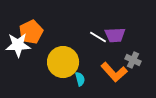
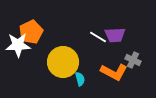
orange L-shape: rotated 20 degrees counterclockwise
